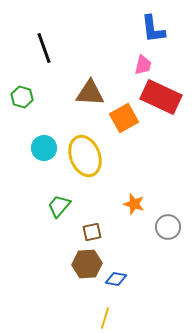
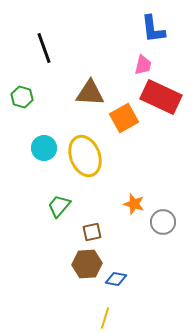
gray circle: moved 5 px left, 5 px up
